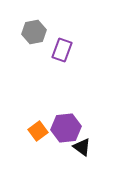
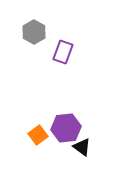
gray hexagon: rotated 20 degrees counterclockwise
purple rectangle: moved 1 px right, 2 px down
orange square: moved 4 px down
